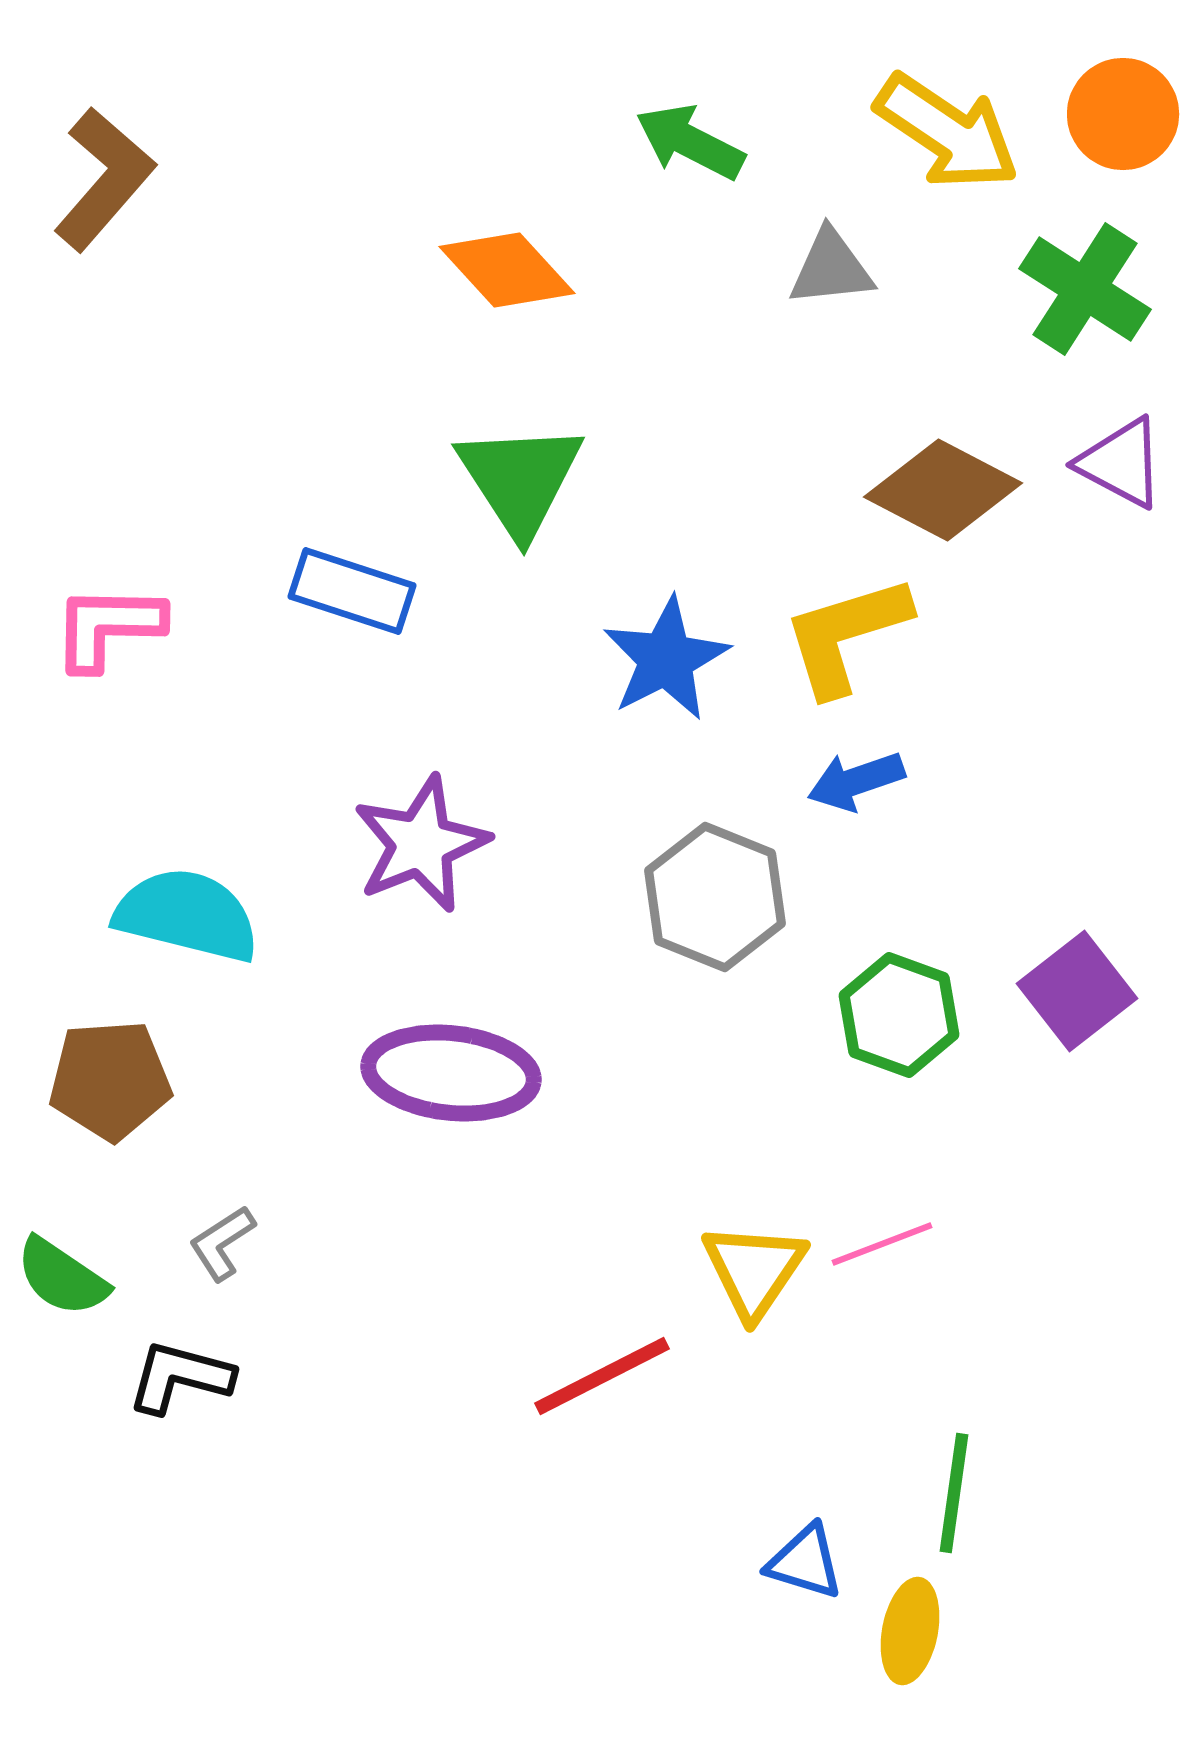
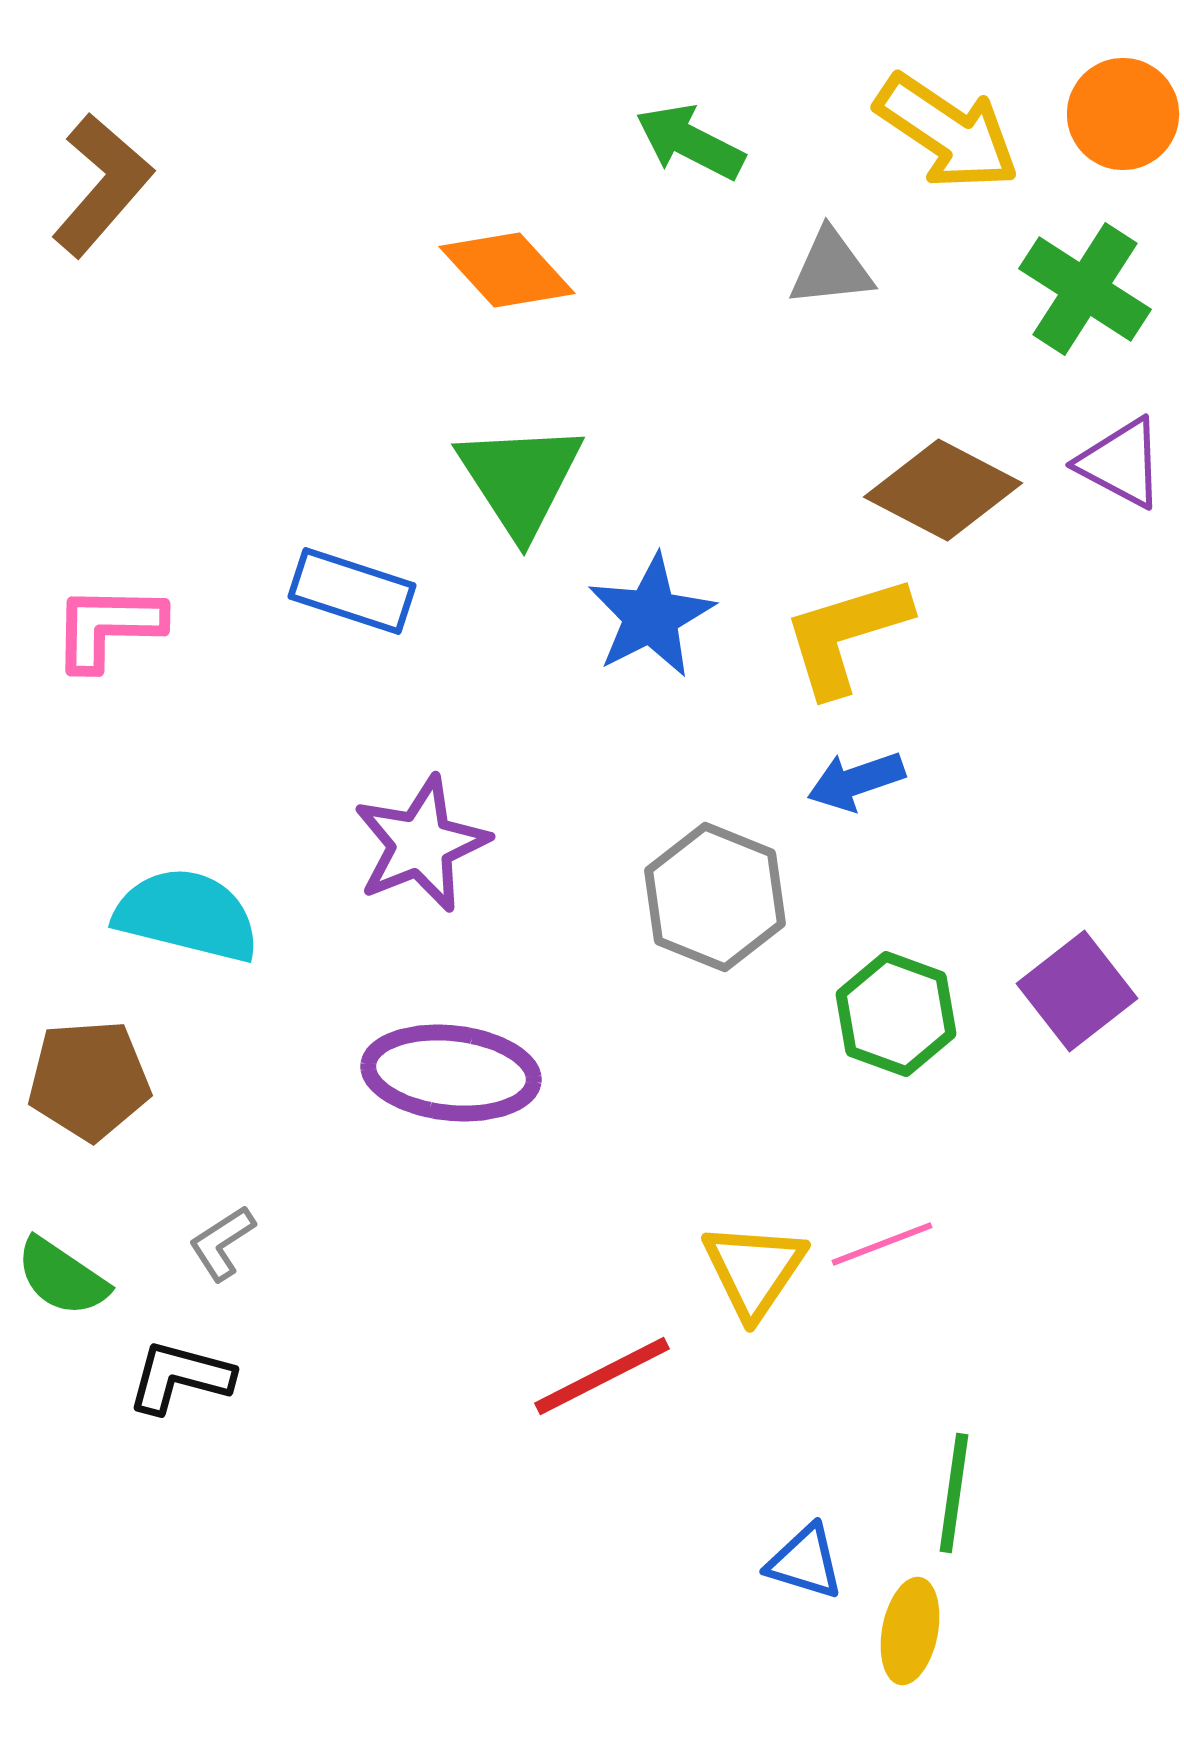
brown L-shape: moved 2 px left, 6 px down
blue star: moved 15 px left, 43 px up
green hexagon: moved 3 px left, 1 px up
brown pentagon: moved 21 px left
